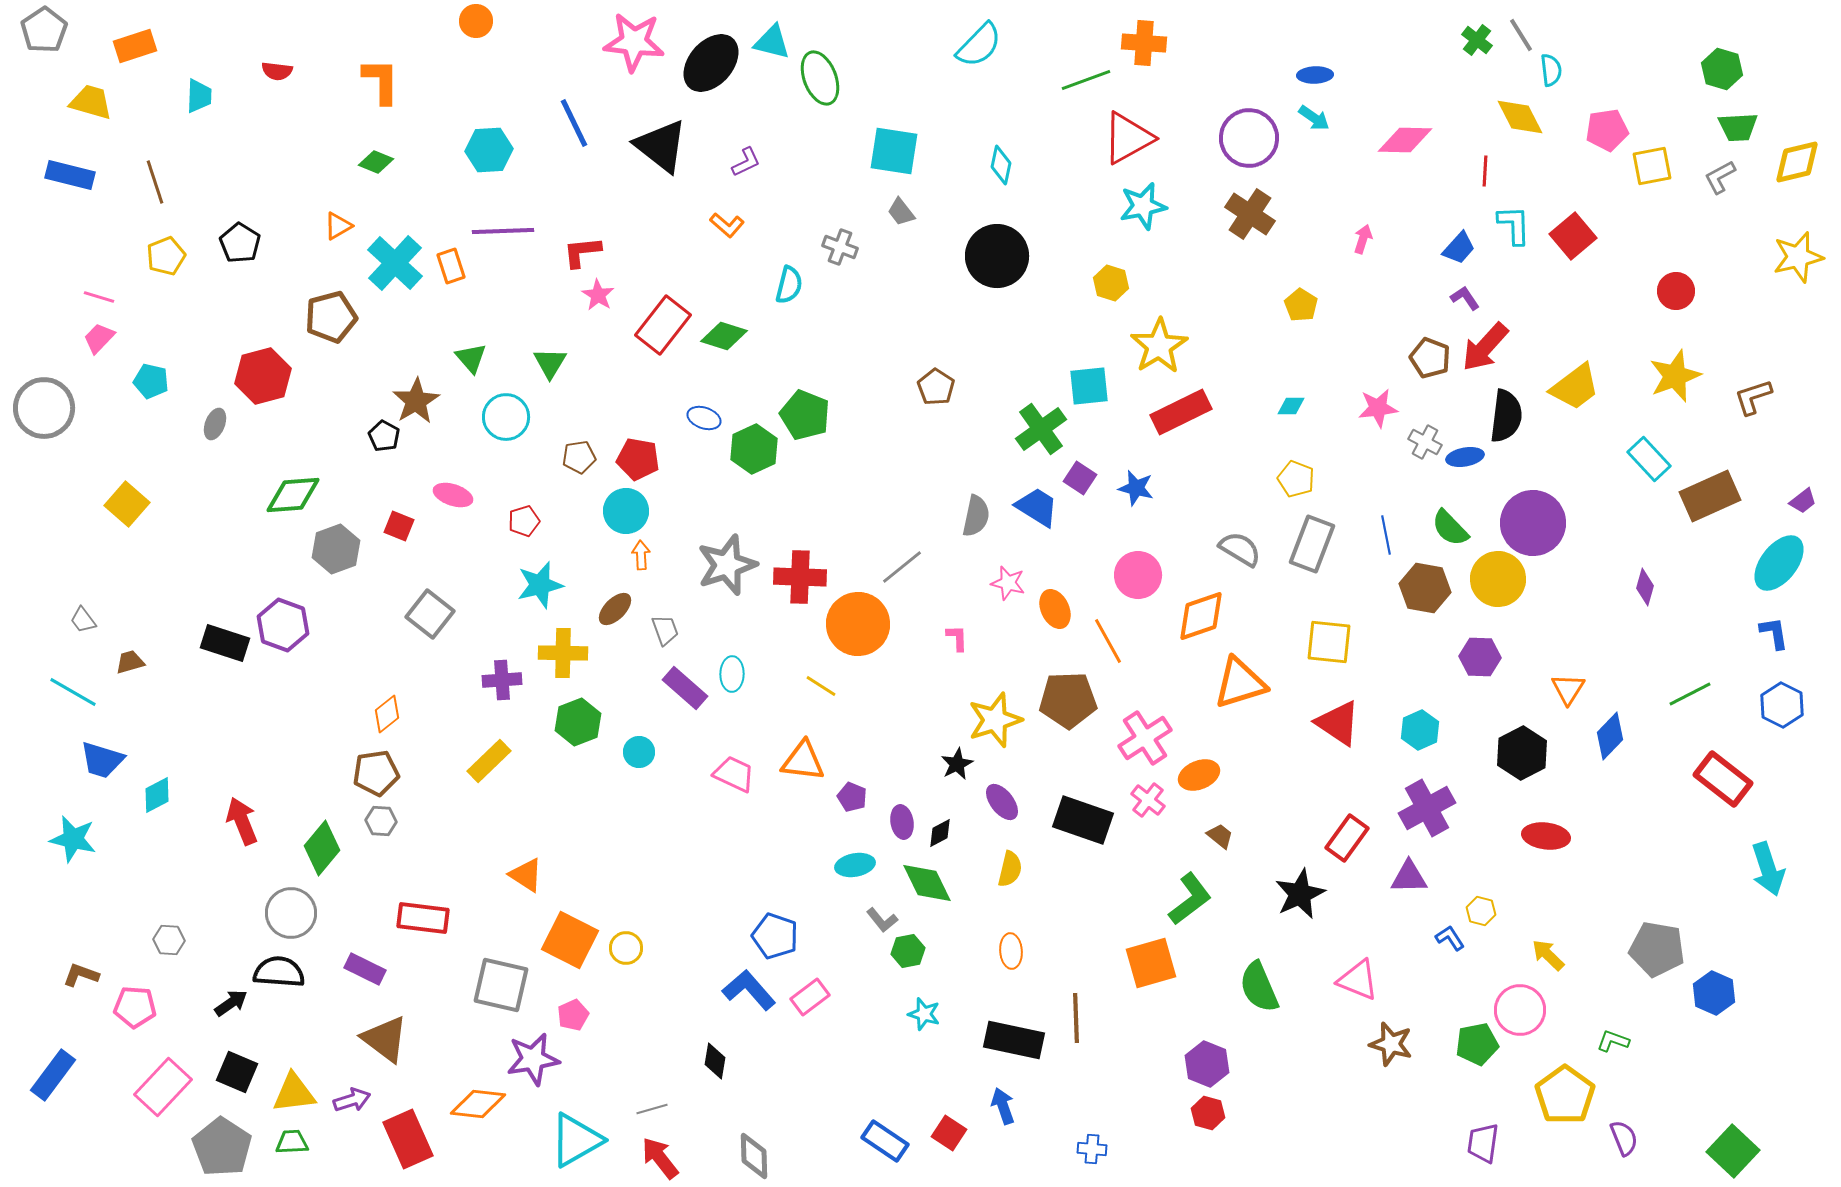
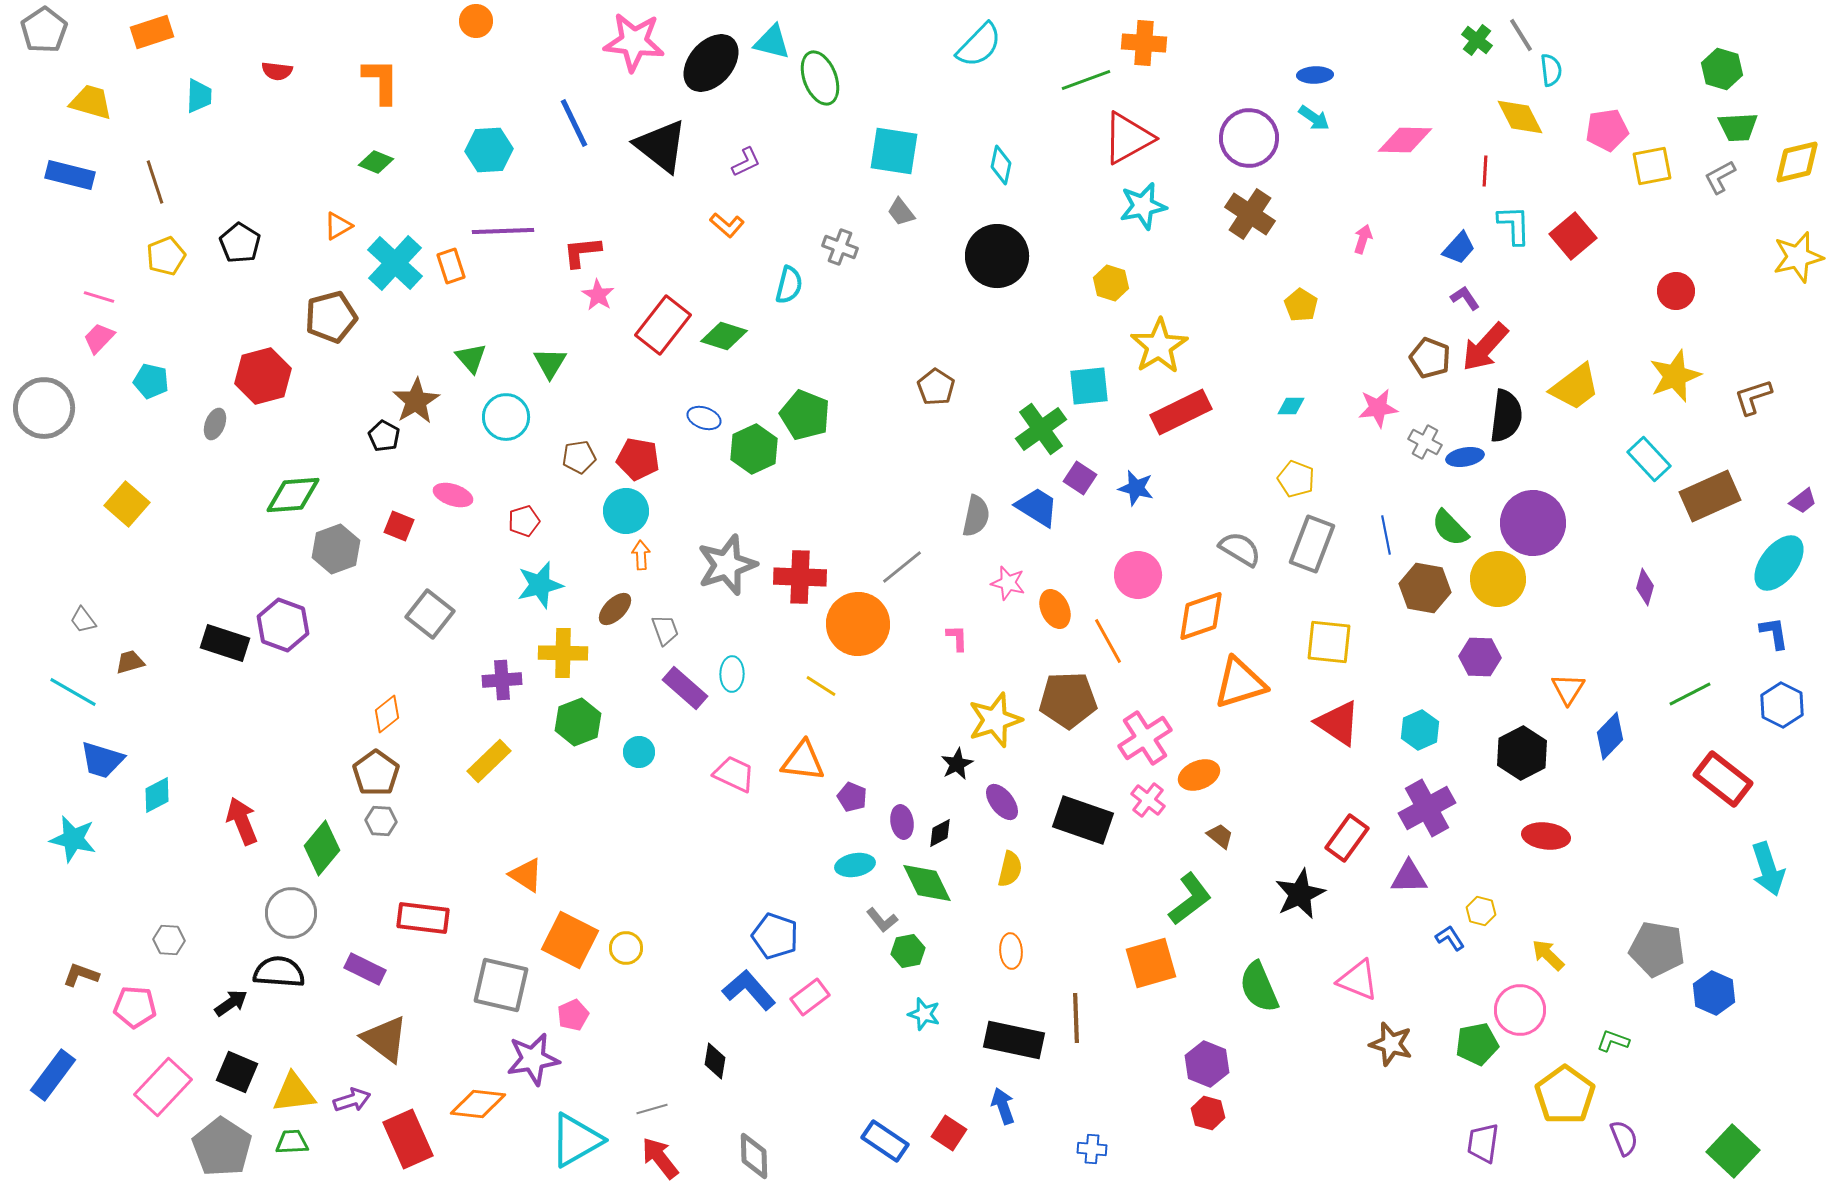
orange rectangle at (135, 46): moved 17 px right, 14 px up
brown pentagon at (376, 773): rotated 27 degrees counterclockwise
